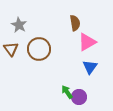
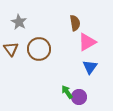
gray star: moved 3 px up
